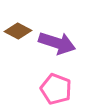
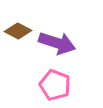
pink pentagon: moved 1 px left, 4 px up
